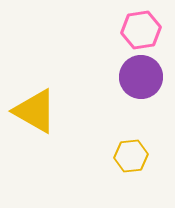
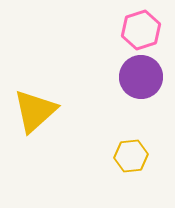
pink hexagon: rotated 9 degrees counterclockwise
yellow triangle: rotated 48 degrees clockwise
